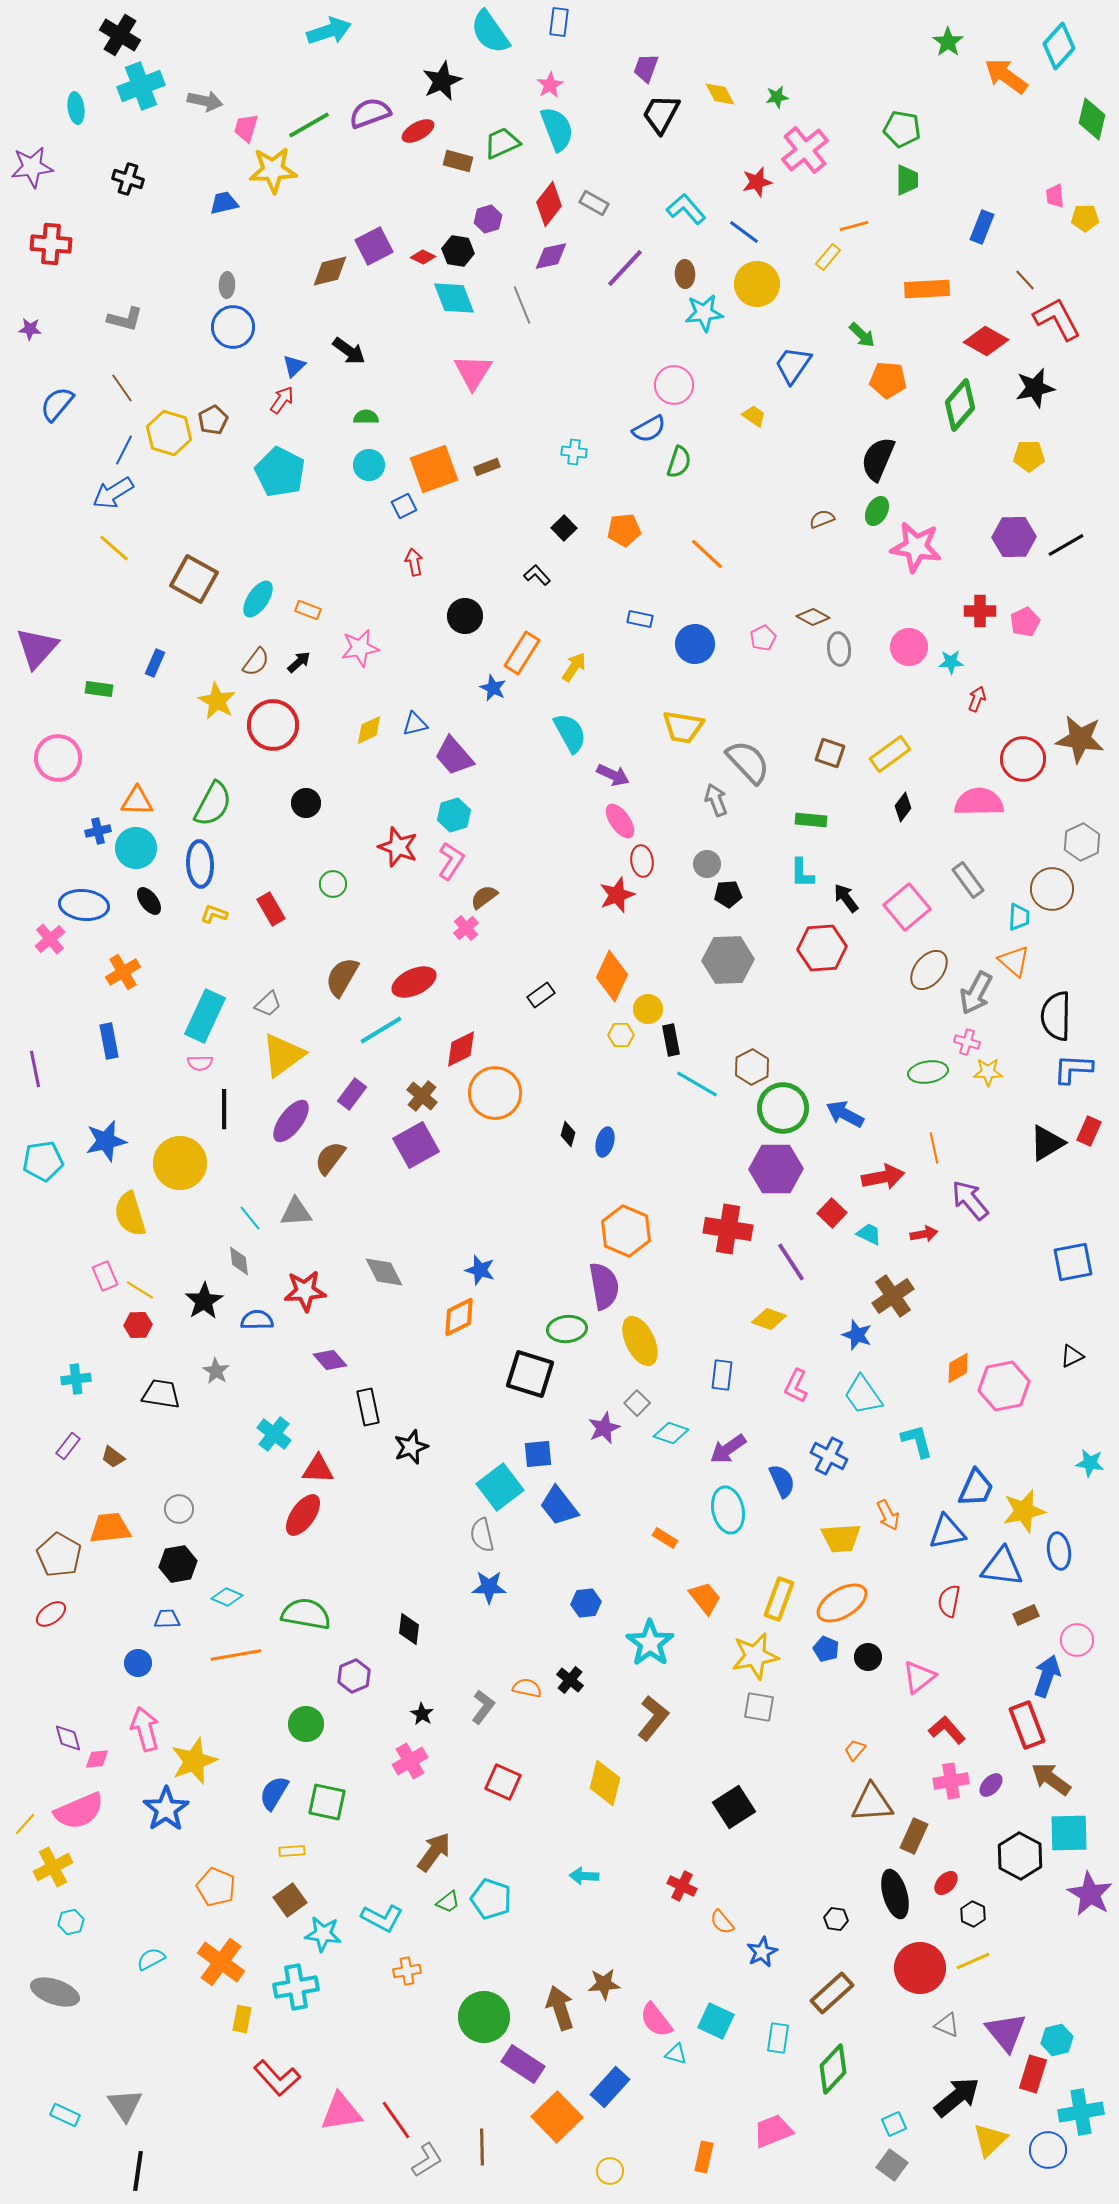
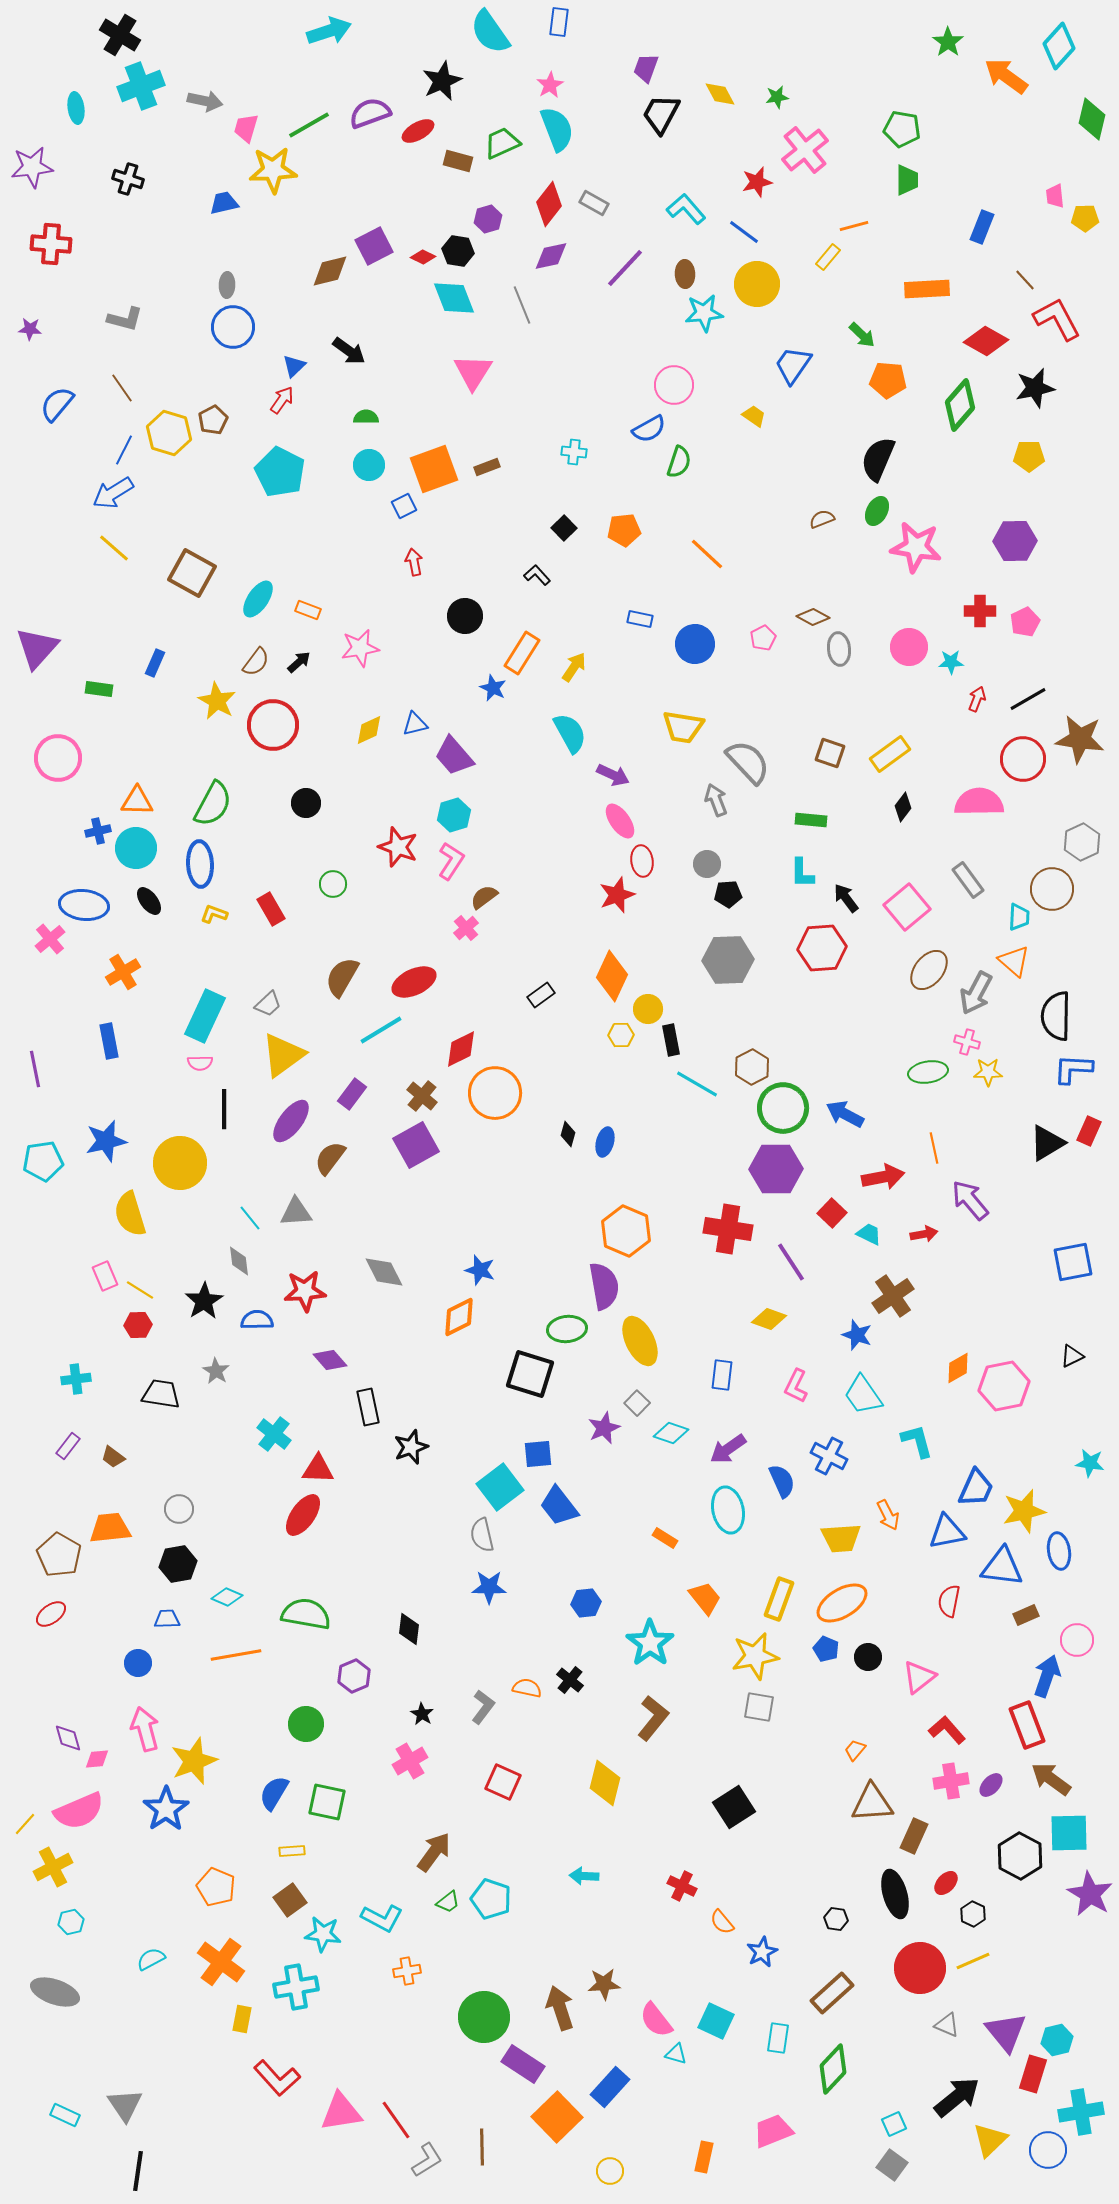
purple hexagon at (1014, 537): moved 1 px right, 4 px down
black line at (1066, 545): moved 38 px left, 154 px down
brown square at (194, 579): moved 2 px left, 6 px up
